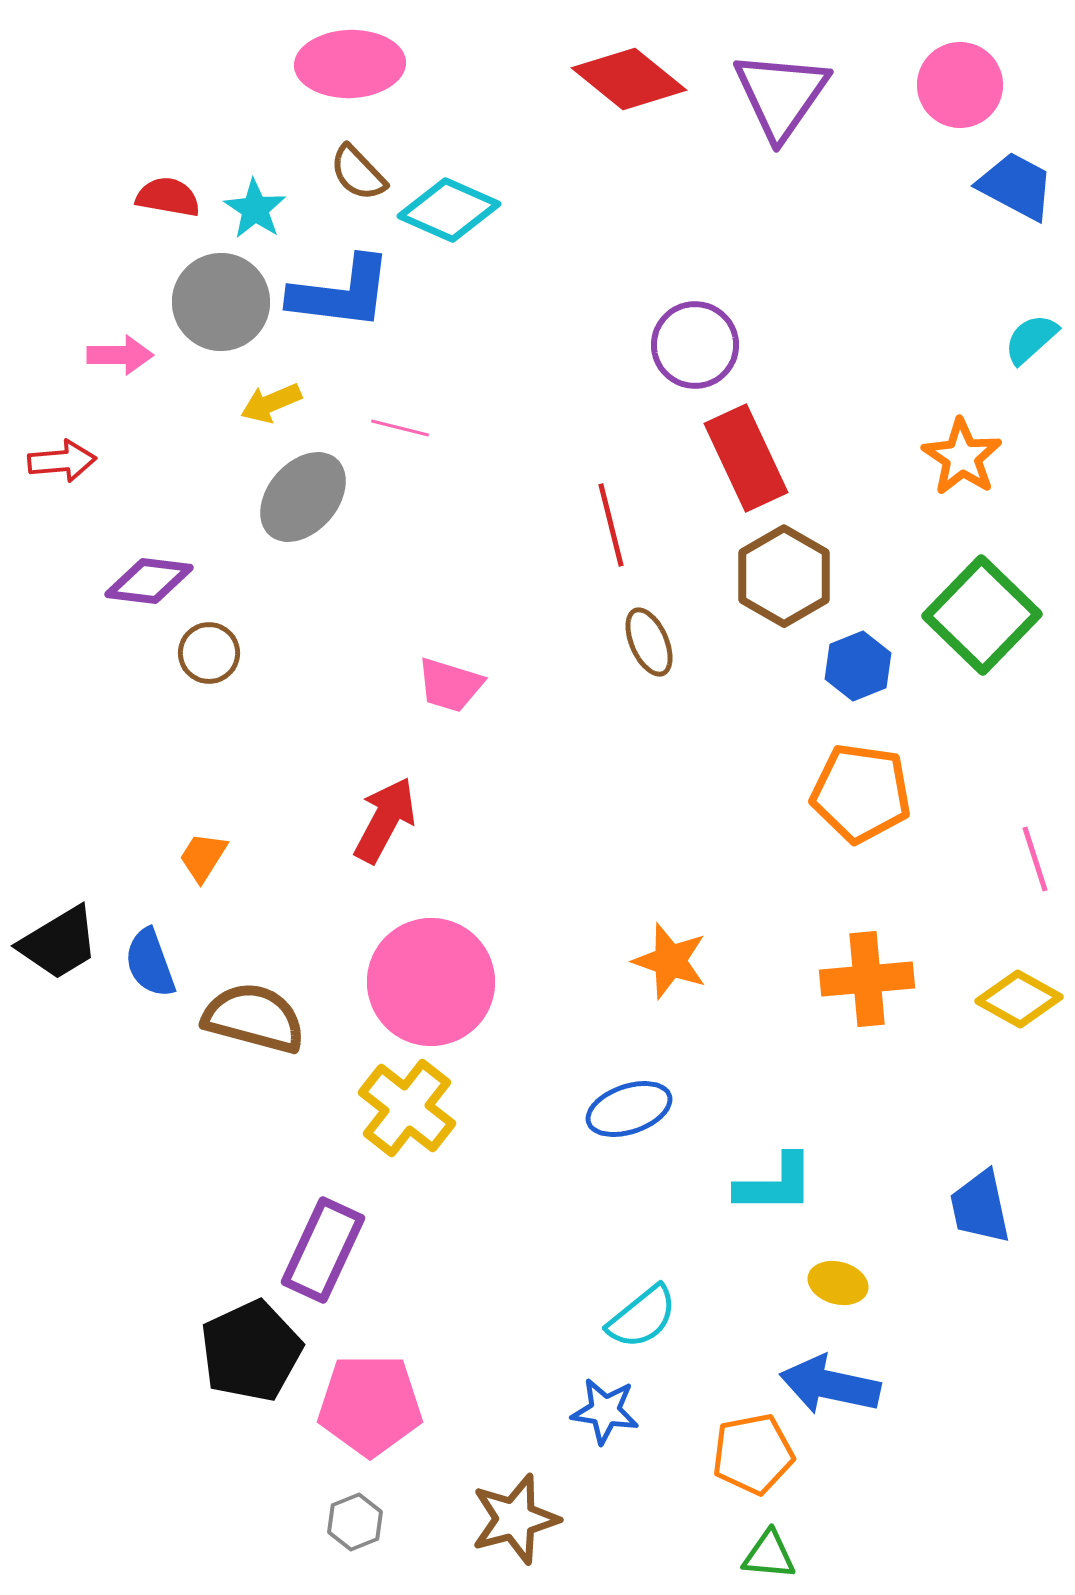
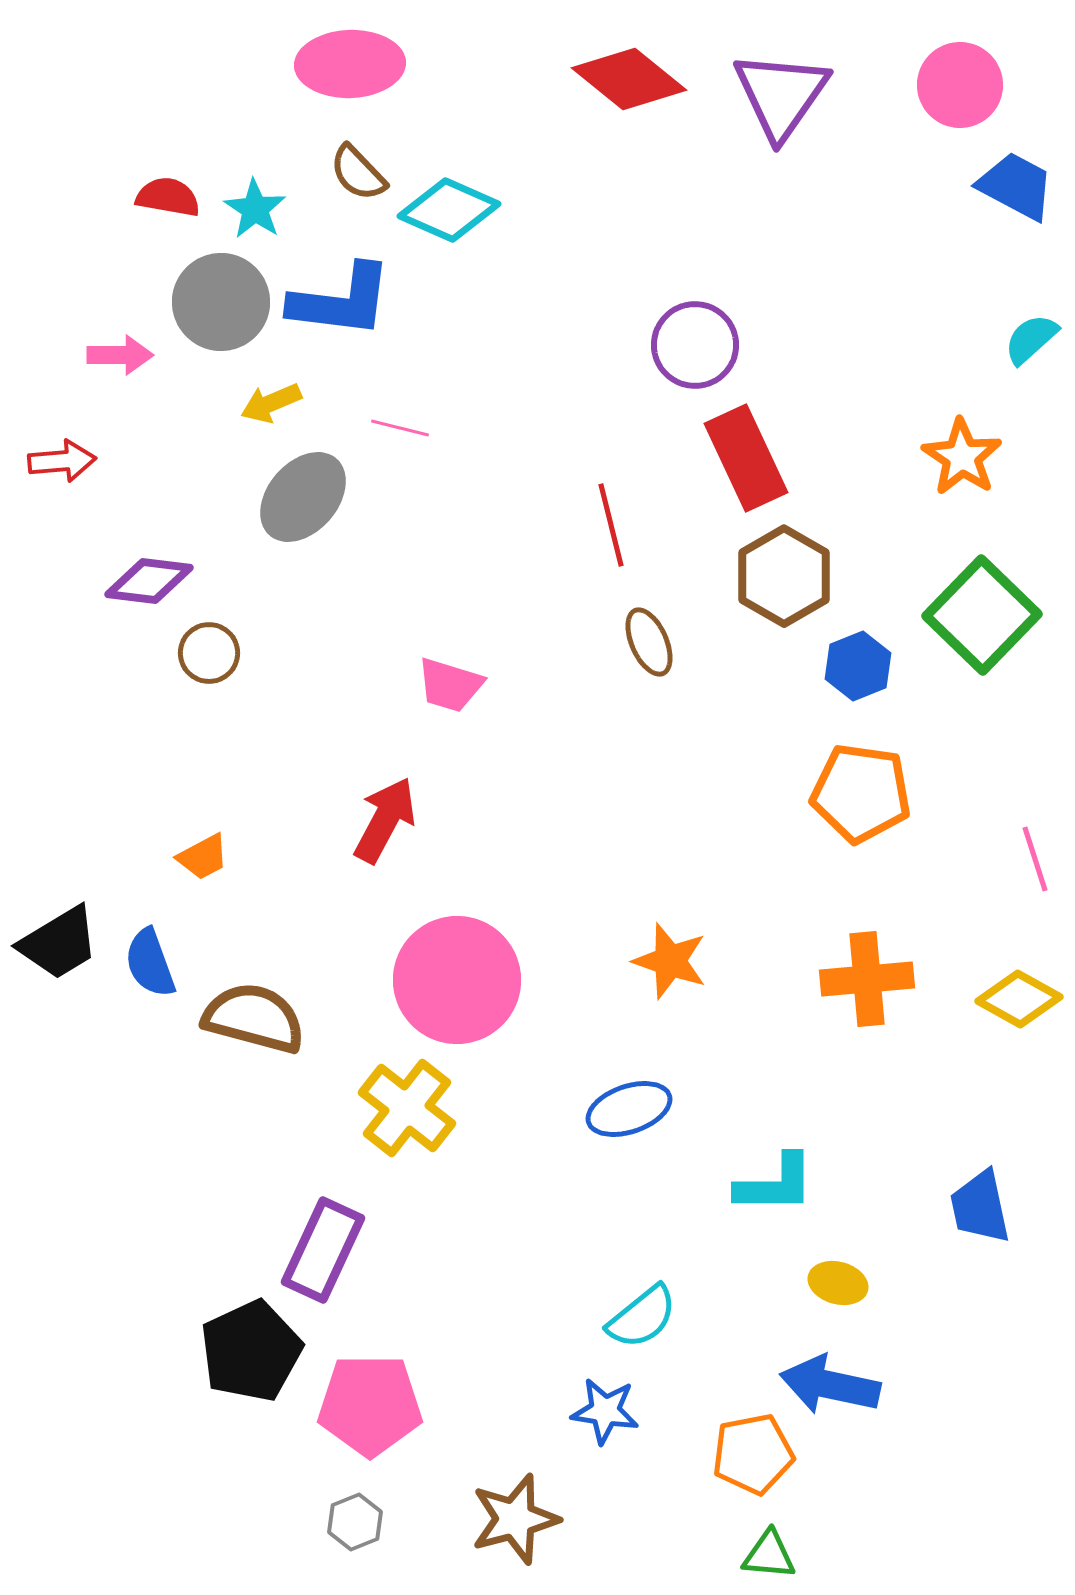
blue L-shape at (341, 293): moved 8 px down
orange trapezoid at (203, 857): rotated 150 degrees counterclockwise
pink circle at (431, 982): moved 26 px right, 2 px up
